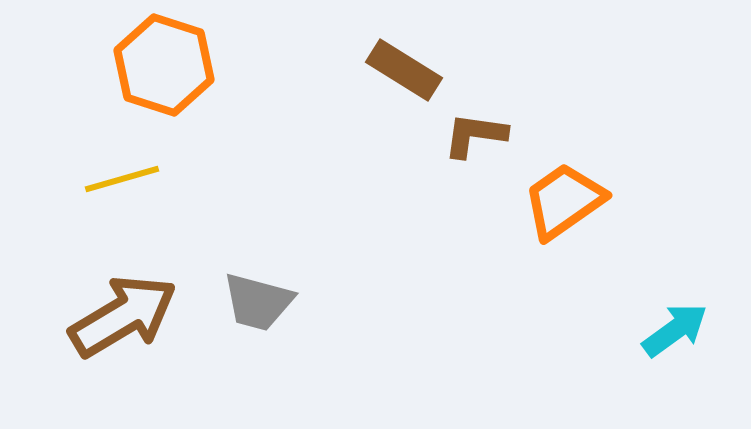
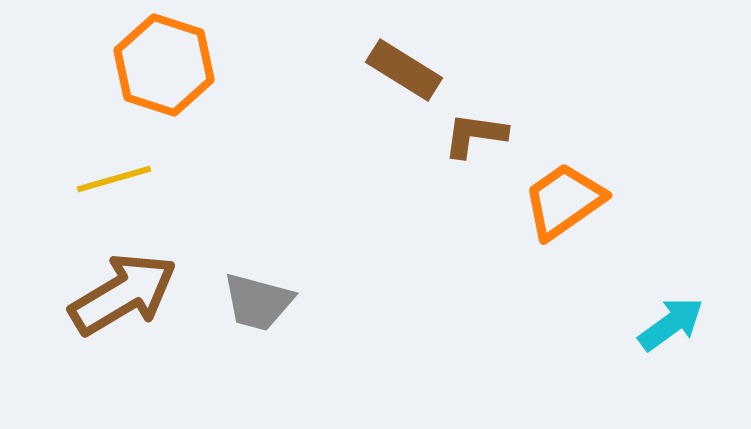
yellow line: moved 8 px left
brown arrow: moved 22 px up
cyan arrow: moved 4 px left, 6 px up
